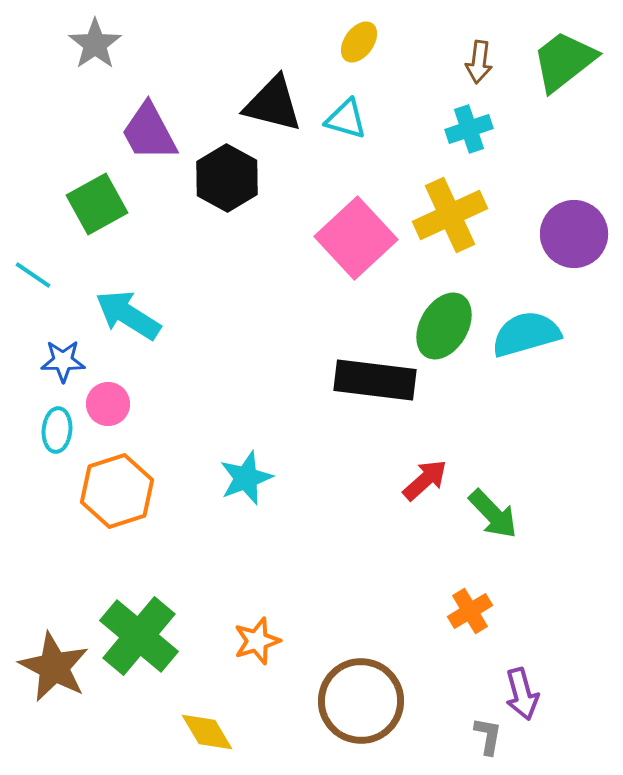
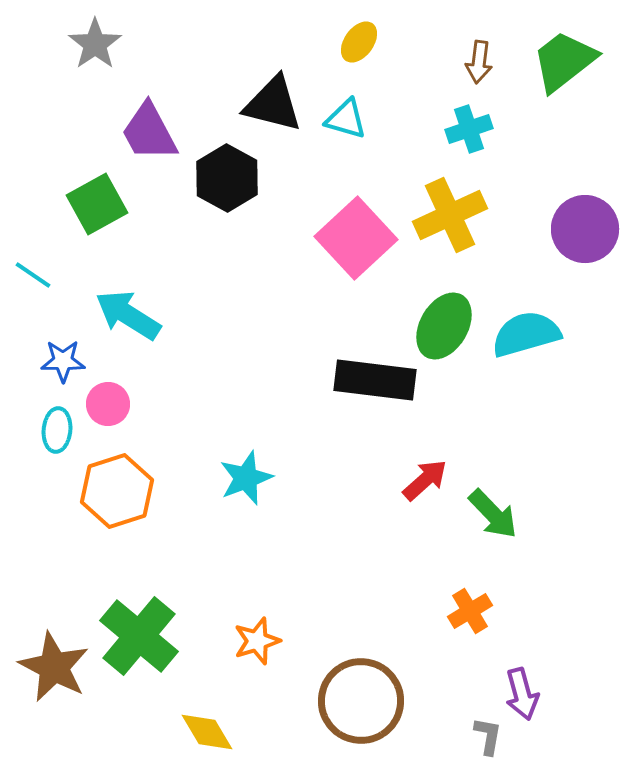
purple circle: moved 11 px right, 5 px up
